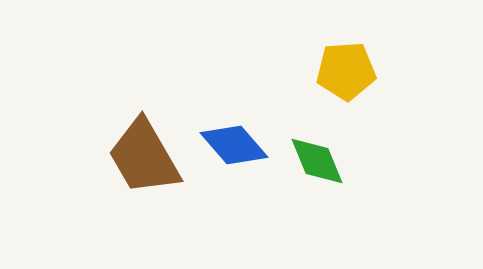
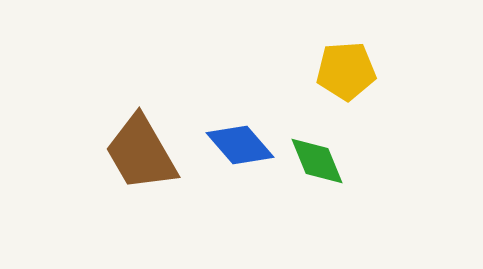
blue diamond: moved 6 px right
brown trapezoid: moved 3 px left, 4 px up
